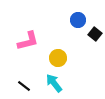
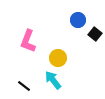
pink L-shape: rotated 125 degrees clockwise
cyan arrow: moved 1 px left, 3 px up
